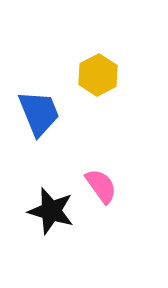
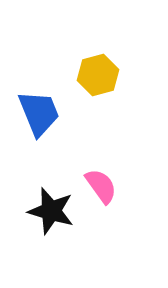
yellow hexagon: rotated 12 degrees clockwise
